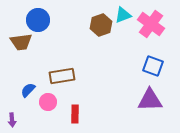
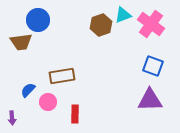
purple arrow: moved 2 px up
